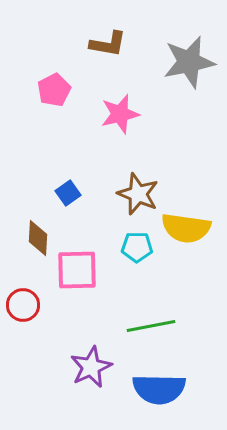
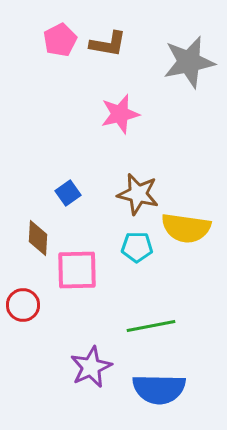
pink pentagon: moved 6 px right, 50 px up
brown star: rotated 9 degrees counterclockwise
